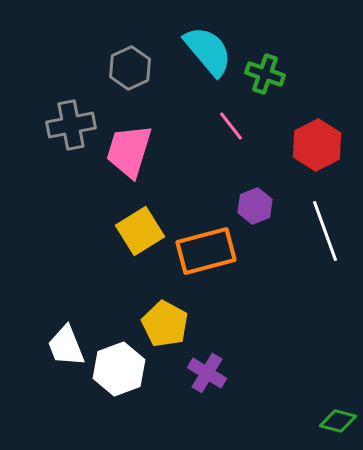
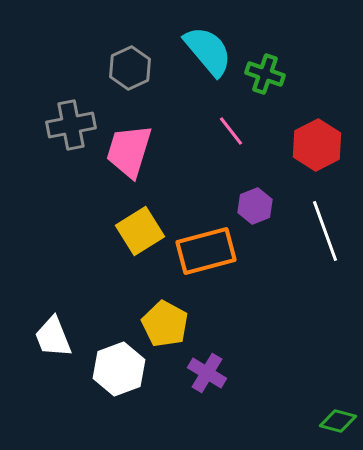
pink line: moved 5 px down
white trapezoid: moved 13 px left, 9 px up
